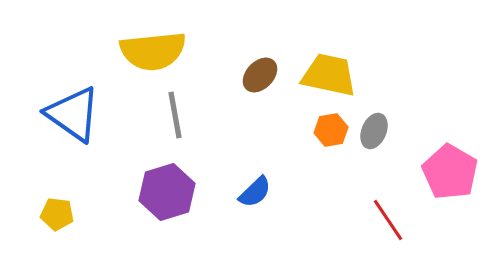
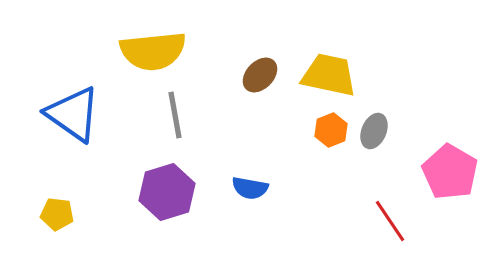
orange hexagon: rotated 12 degrees counterclockwise
blue semicircle: moved 5 px left, 4 px up; rotated 54 degrees clockwise
red line: moved 2 px right, 1 px down
